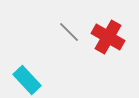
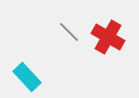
cyan rectangle: moved 3 px up
